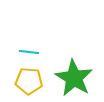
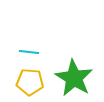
yellow pentagon: moved 1 px right, 1 px down
